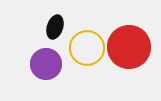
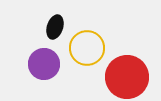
red circle: moved 2 px left, 30 px down
purple circle: moved 2 px left
